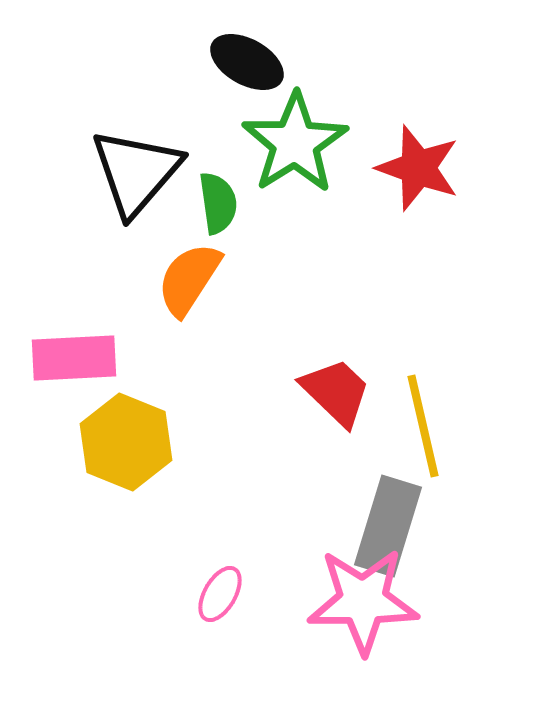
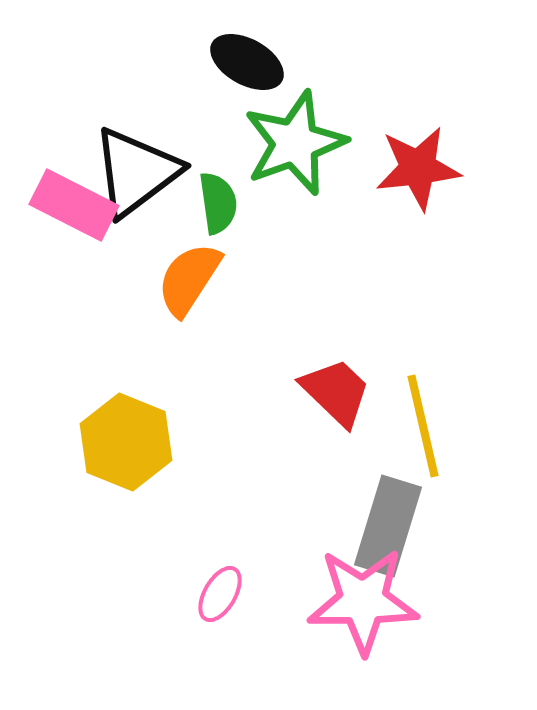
green star: rotated 12 degrees clockwise
red star: rotated 26 degrees counterclockwise
black triangle: rotated 12 degrees clockwise
pink rectangle: moved 153 px up; rotated 30 degrees clockwise
